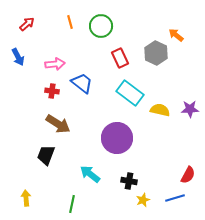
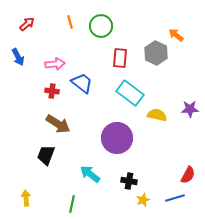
red rectangle: rotated 30 degrees clockwise
yellow semicircle: moved 3 px left, 5 px down
